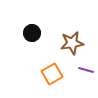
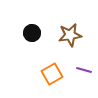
brown star: moved 2 px left, 8 px up
purple line: moved 2 px left
